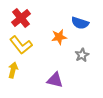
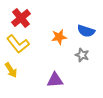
blue semicircle: moved 6 px right, 8 px down
yellow L-shape: moved 3 px left, 1 px up
gray star: rotated 24 degrees counterclockwise
yellow arrow: moved 2 px left; rotated 133 degrees clockwise
purple triangle: rotated 18 degrees counterclockwise
